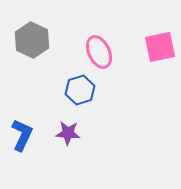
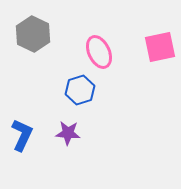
gray hexagon: moved 1 px right, 6 px up
